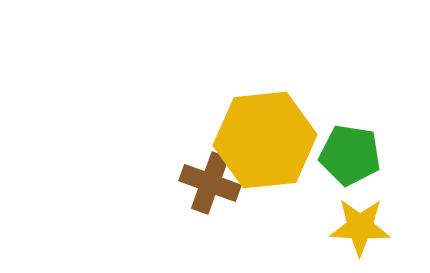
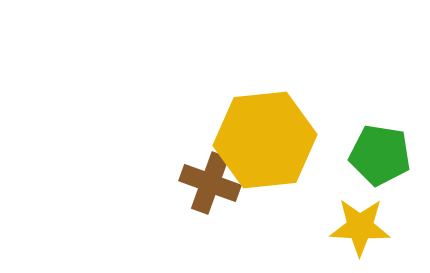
green pentagon: moved 30 px right
